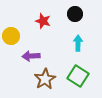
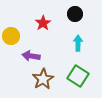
red star: moved 2 px down; rotated 21 degrees clockwise
purple arrow: rotated 12 degrees clockwise
brown star: moved 2 px left
